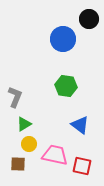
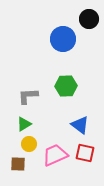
green hexagon: rotated 10 degrees counterclockwise
gray L-shape: moved 13 px right, 1 px up; rotated 115 degrees counterclockwise
pink trapezoid: rotated 36 degrees counterclockwise
red square: moved 3 px right, 13 px up
